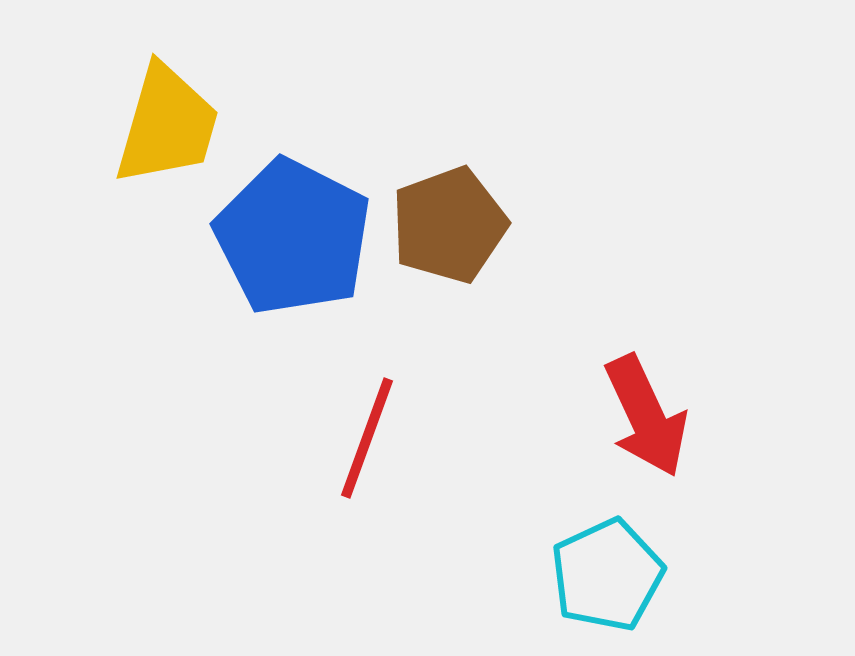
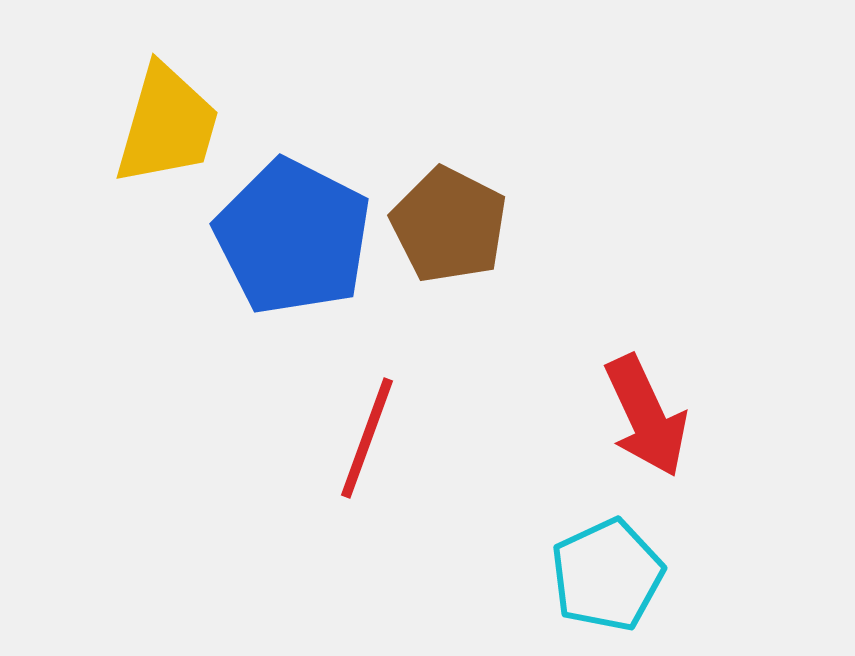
brown pentagon: rotated 25 degrees counterclockwise
